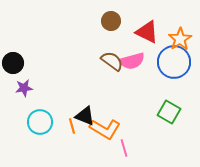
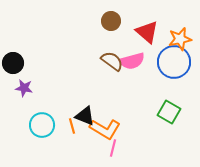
red triangle: rotated 15 degrees clockwise
orange star: rotated 20 degrees clockwise
purple star: rotated 18 degrees clockwise
cyan circle: moved 2 px right, 3 px down
pink line: moved 11 px left; rotated 30 degrees clockwise
